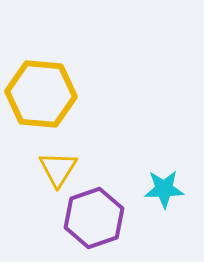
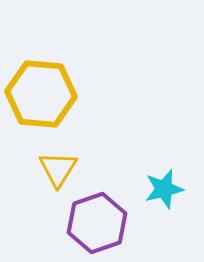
cyan star: rotated 12 degrees counterclockwise
purple hexagon: moved 3 px right, 5 px down
